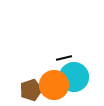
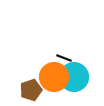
black line: rotated 35 degrees clockwise
orange circle: moved 8 px up
